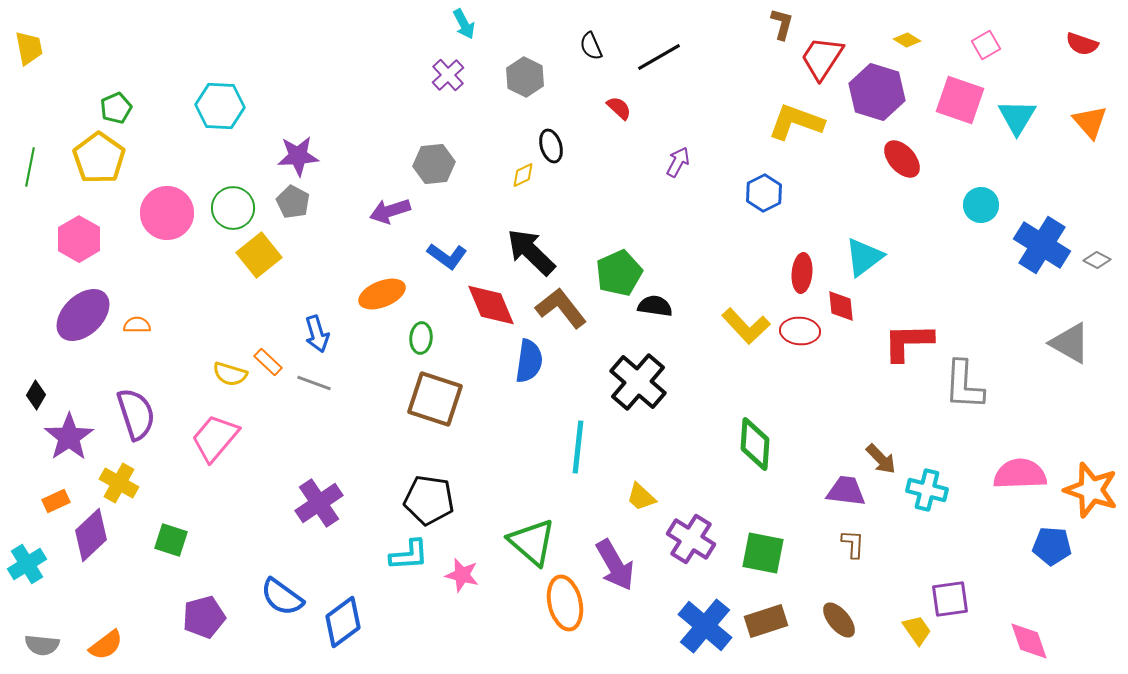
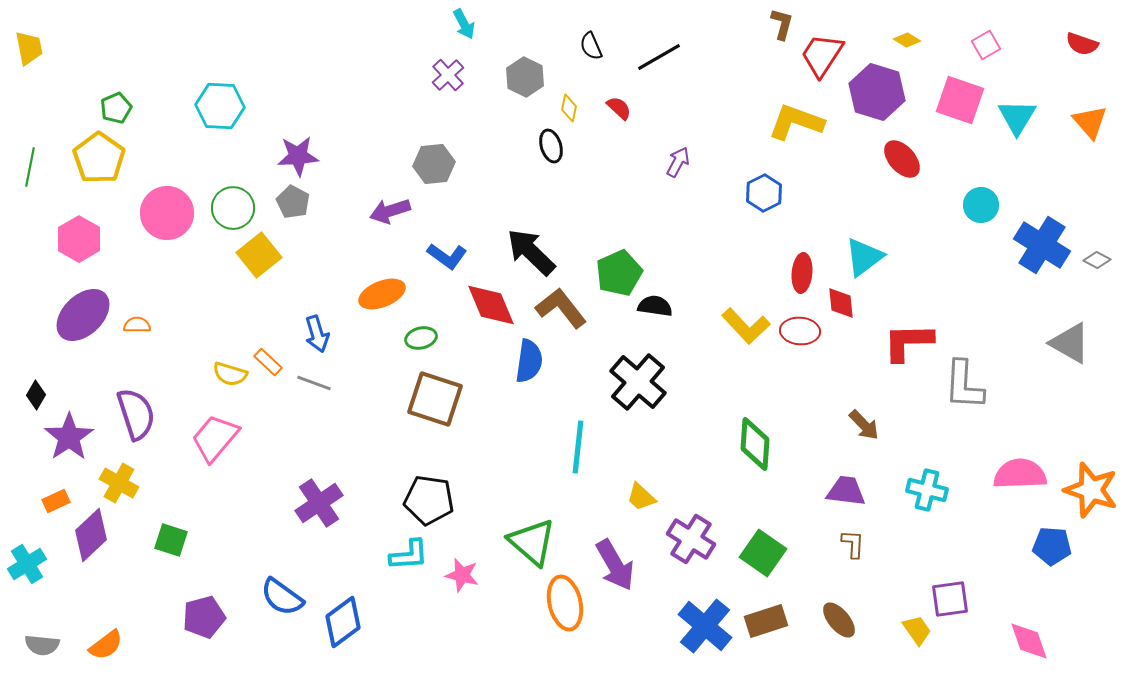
red trapezoid at (822, 58): moved 3 px up
yellow diamond at (523, 175): moved 46 px right, 67 px up; rotated 52 degrees counterclockwise
red diamond at (841, 306): moved 3 px up
green ellipse at (421, 338): rotated 72 degrees clockwise
brown arrow at (881, 459): moved 17 px left, 34 px up
green square at (763, 553): rotated 24 degrees clockwise
